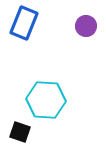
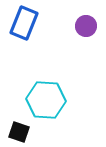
black square: moved 1 px left
